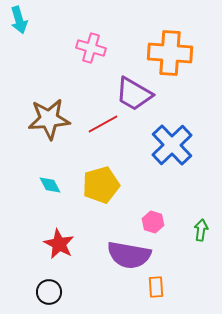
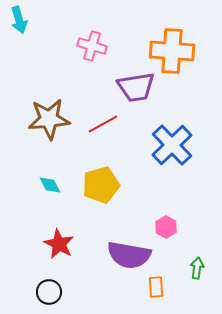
pink cross: moved 1 px right, 2 px up
orange cross: moved 2 px right, 2 px up
purple trapezoid: moved 2 px right, 7 px up; rotated 39 degrees counterclockwise
pink hexagon: moved 13 px right, 5 px down; rotated 10 degrees clockwise
green arrow: moved 4 px left, 38 px down
